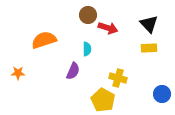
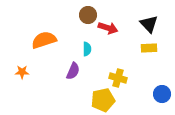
orange star: moved 4 px right, 1 px up
yellow pentagon: rotated 30 degrees clockwise
